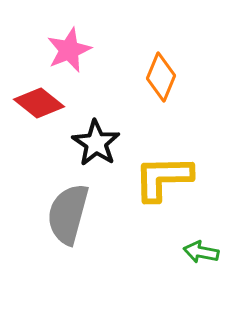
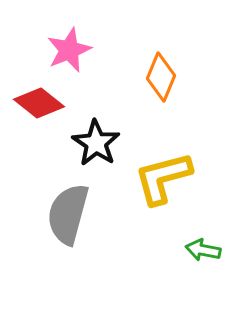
yellow L-shape: rotated 14 degrees counterclockwise
green arrow: moved 2 px right, 2 px up
